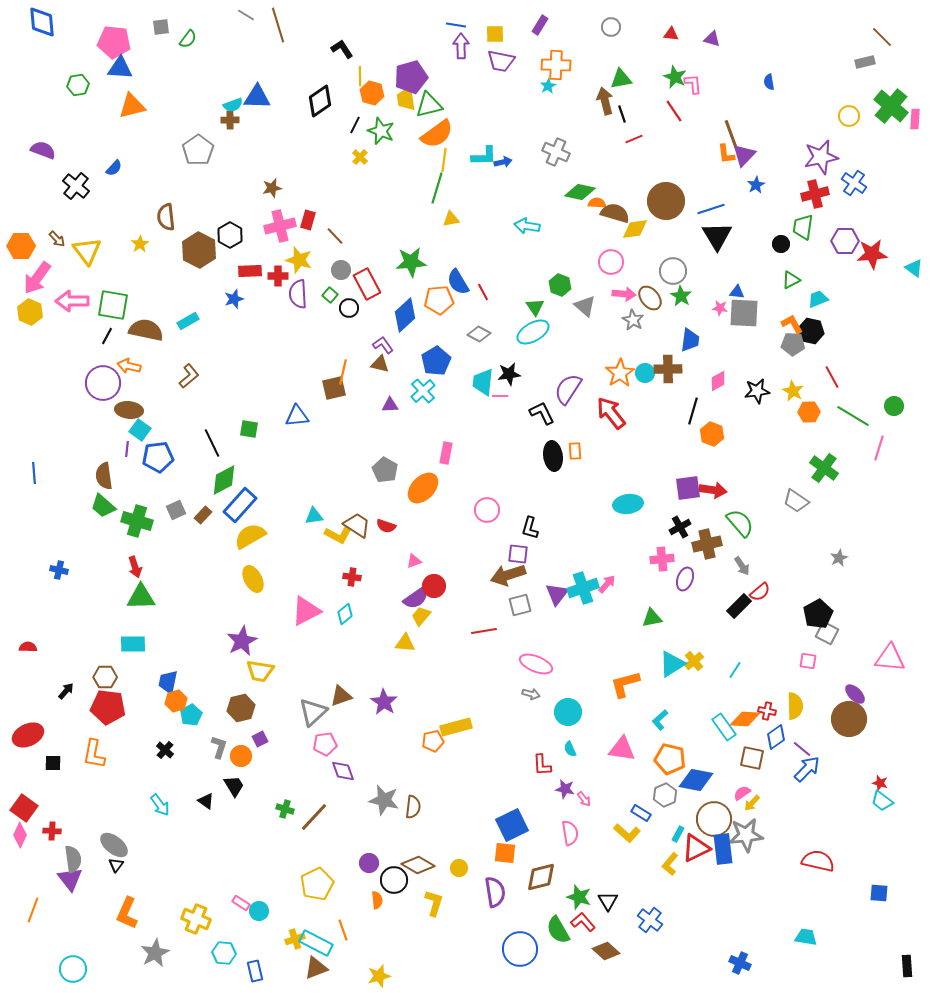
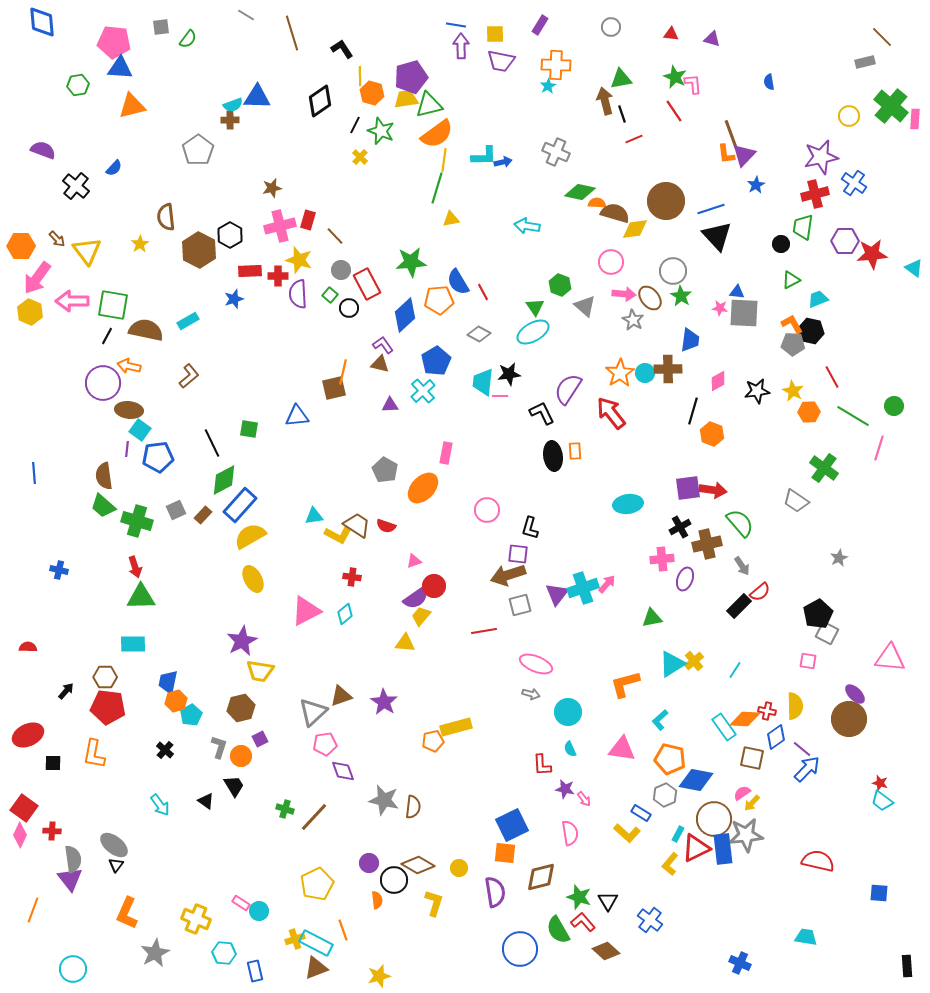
brown line at (278, 25): moved 14 px right, 8 px down
yellow trapezoid at (406, 99): rotated 90 degrees clockwise
black triangle at (717, 236): rotated 12 degrees counterclockwise
